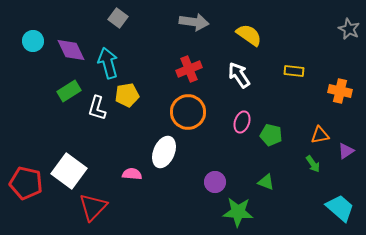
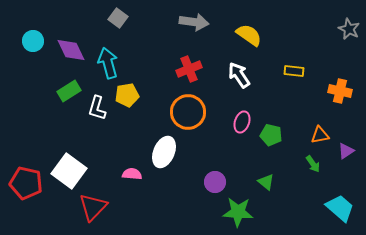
green triangle: rotated 18 degrees clockwise
